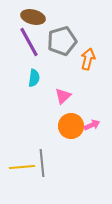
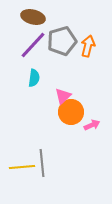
purple line: moved 4 px right, 3 px down; rotated 72 degrees clockwise
orange arrow: moved 13 px up
orange circle: moved 14 px up
